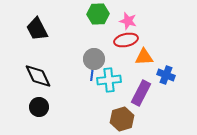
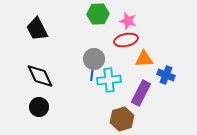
orange triangle: moved 2 px down
black diamond: moved 2 px right
